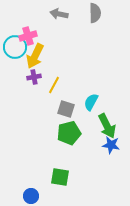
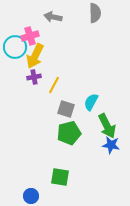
gray arrow: moved 6 px left, 3 px down
pink cross: moved 2 px right
